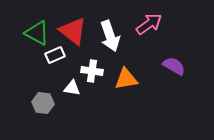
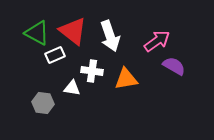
pink arrow: moved 8 px right, 17 px down
